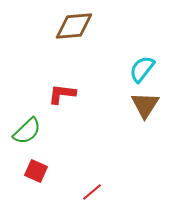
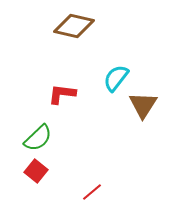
brown diamond: rotated 18 degrees clockwise
cyan semicircle: moved 26 px left, 9 px down
brown triangle: moved 2 px left
green semicircle: moved 11 px right, 7 px down
red square: rotated 15 degrees clockwise
